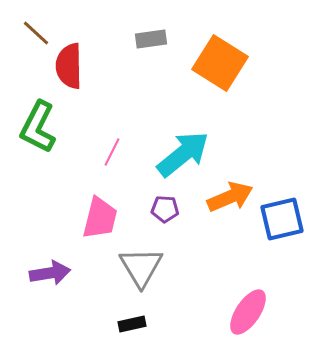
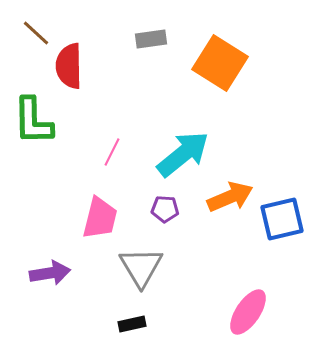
green L-shape: moved 5 px left, 6 px up; rotated 28 degrees counterclockwise
